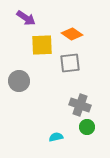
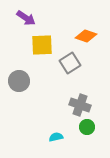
orange diamond: moved 14 px right, 2 px down; rotated 15 degrees counterclockwise
gray square: rotated 25 degrees counterclockwise
